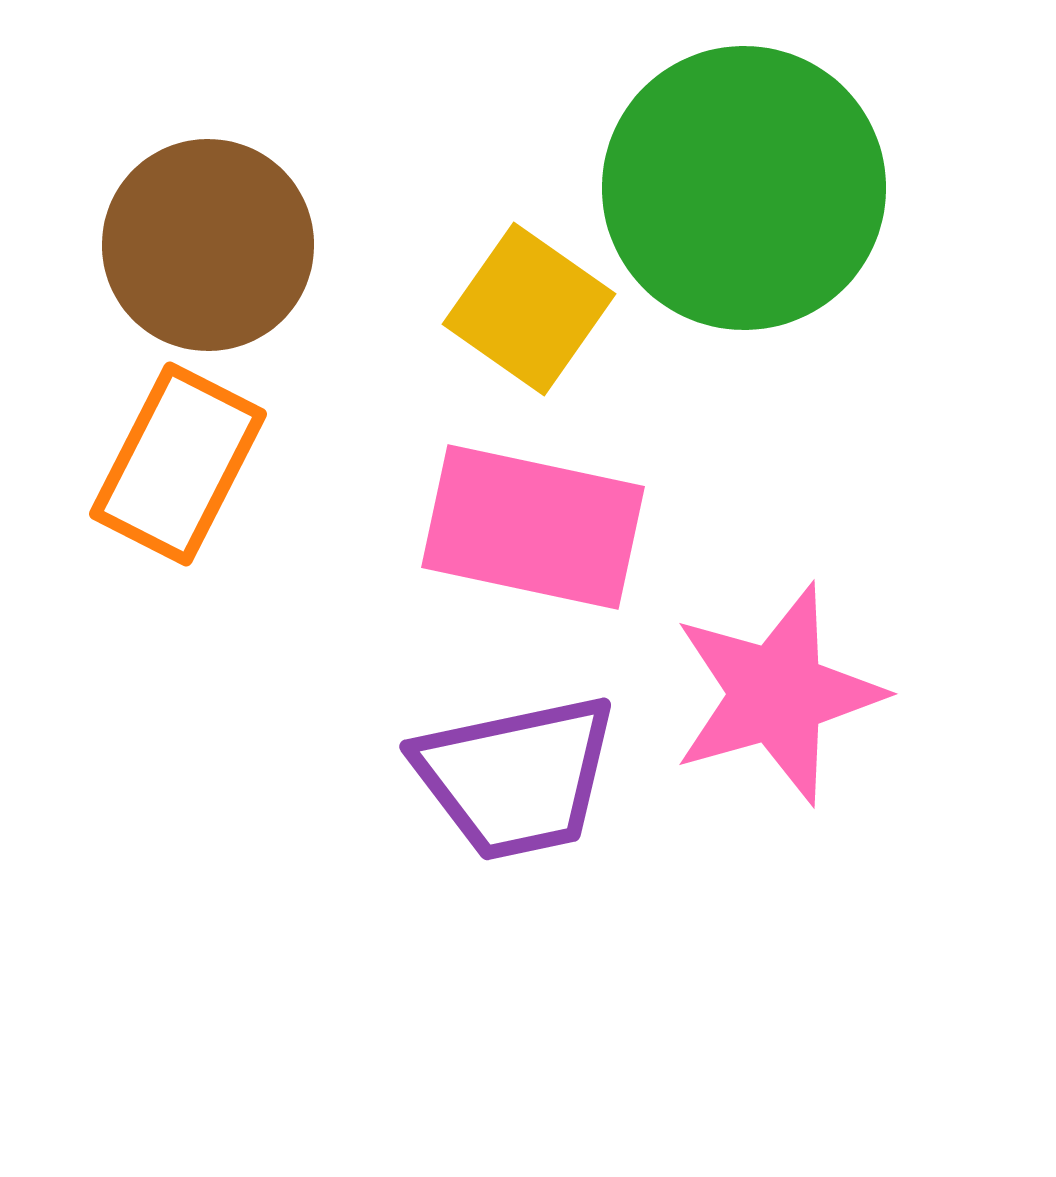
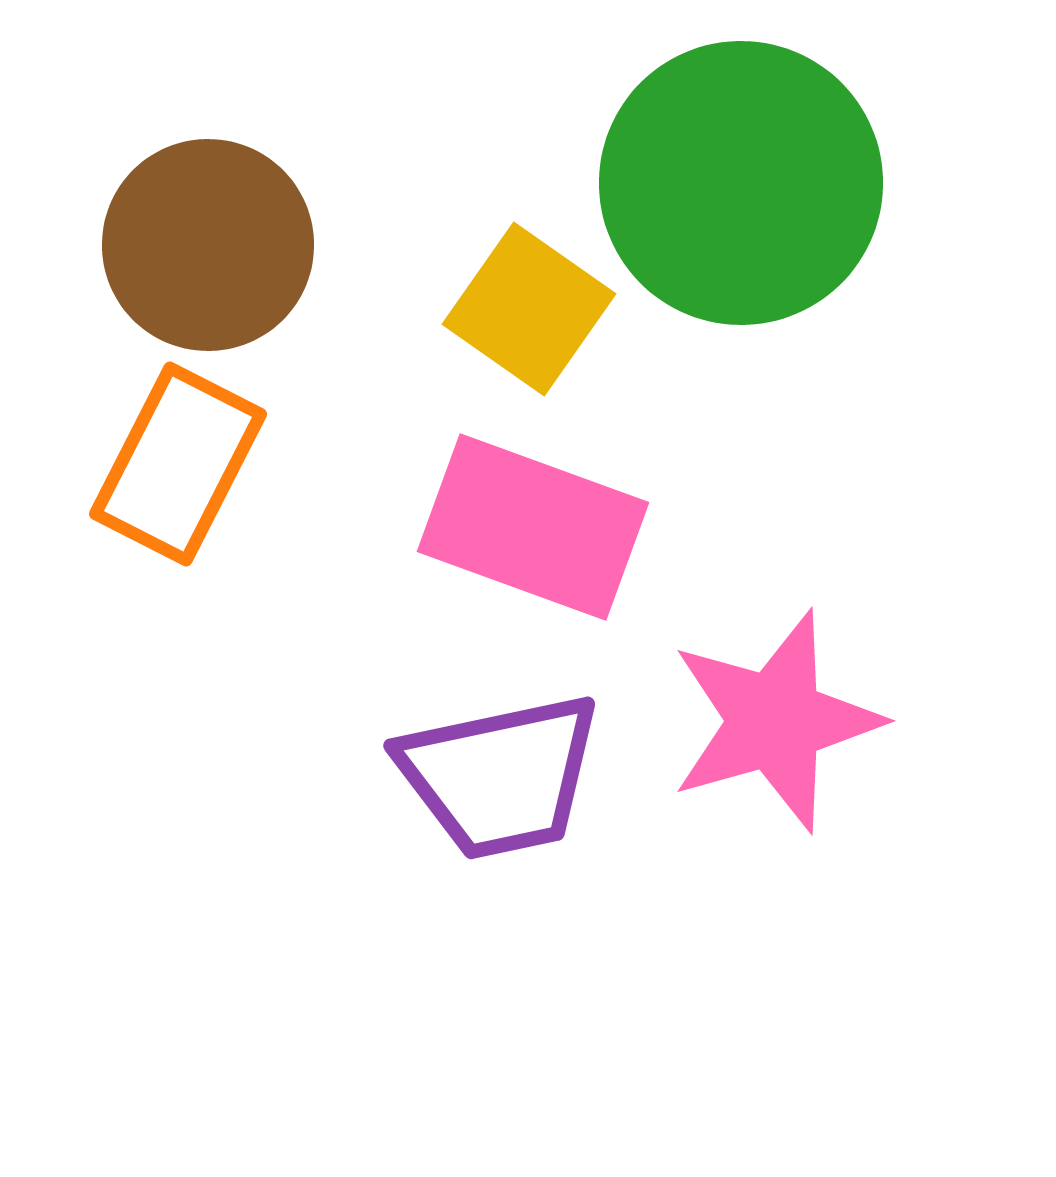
green circle: moved 3 px left, 5 px up
pink rectangle: rotated 8 degrees clockwise
pink star: moved 2 px left, 27 px down
purple trapezoid: moved 16 px left, 1 px up
